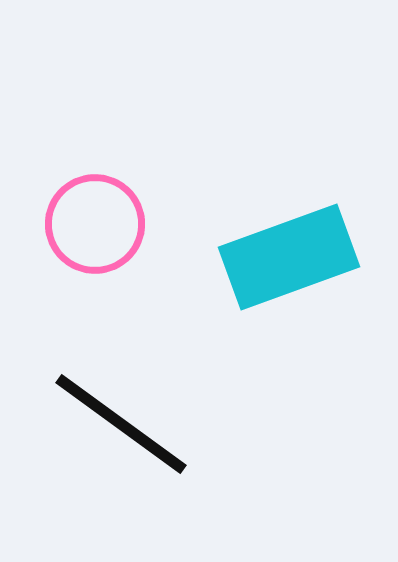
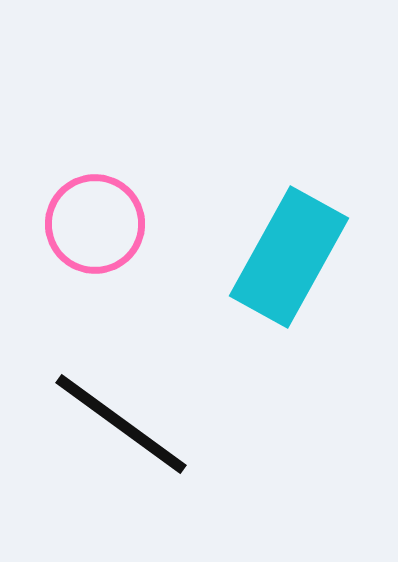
cyan rectangle: rotated 41 degrees counterclockwise
